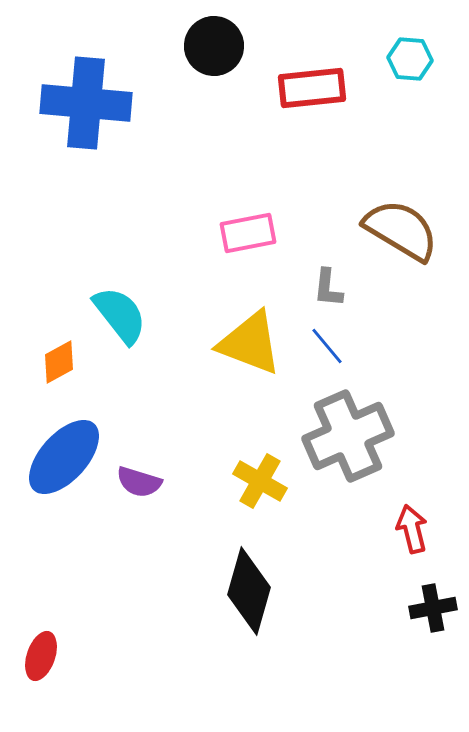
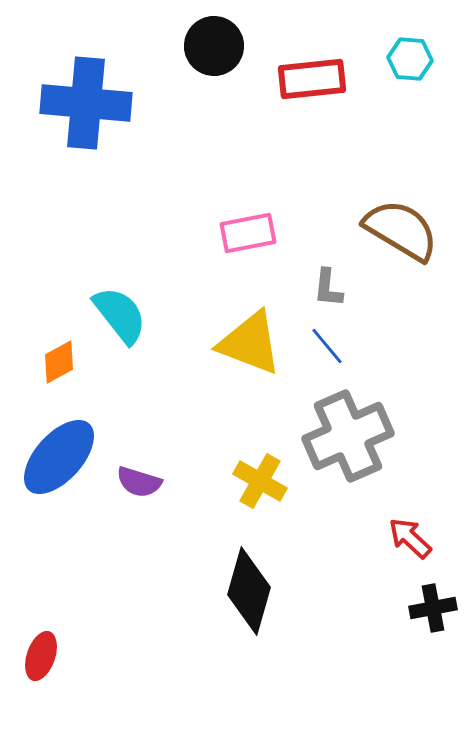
red rectangle: moved 9 px up
blue ellipse: moved 5 px left
red arrow: moved 2 px left, 9 px down; rotated 33 degrees counterclockwise
